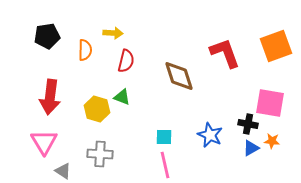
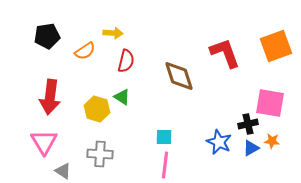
orange semicircle: moved 1 px down; rotated 55 degrees clockwise
green triangle: rotated 12 degrees clockwise
black cross: rotated 24 degrees counterclockwise
blue star: moved 9 px right, 7 px down
pink line: rotated 20 degrees clockwise
